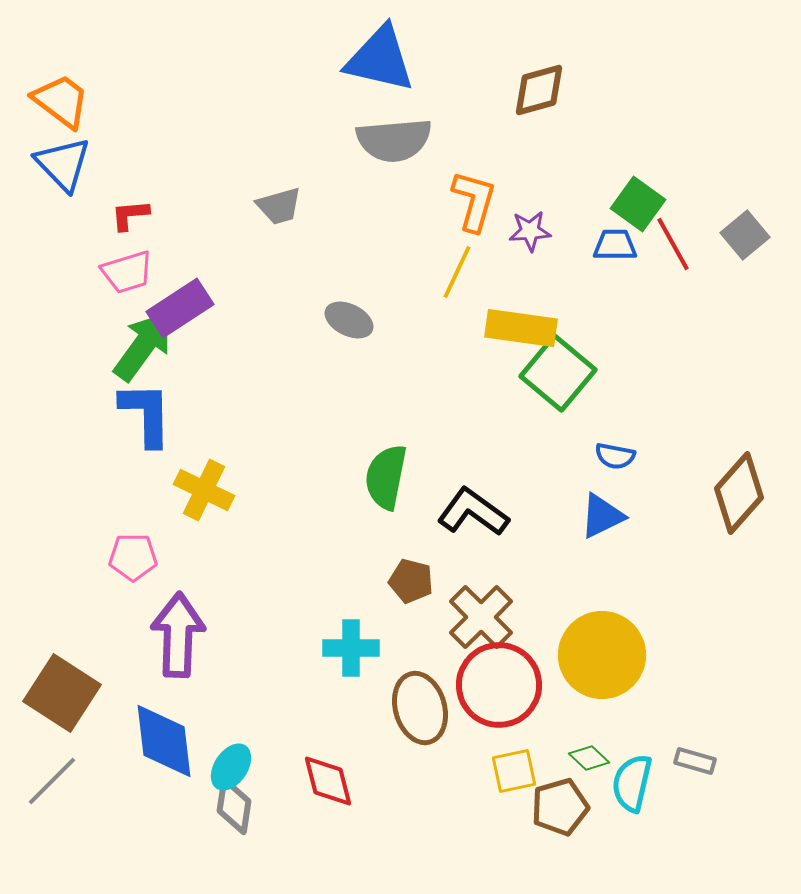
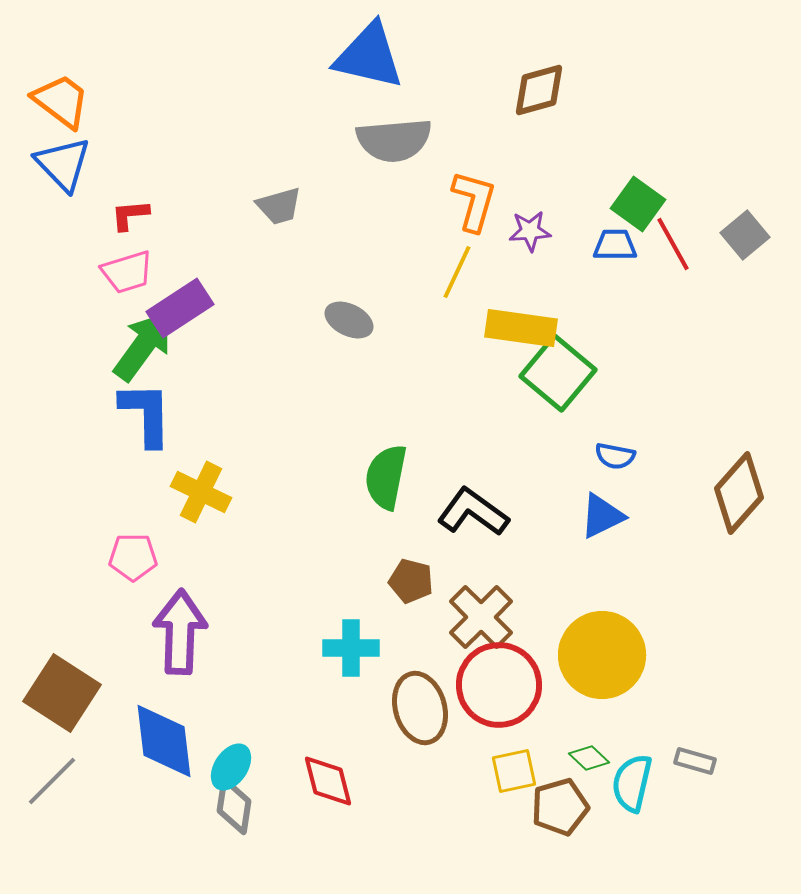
blue triangle at (380, 59): moved 11 px left, 3 px up
yellow cross at (204, 490): moved 3 px left, 2 px down
purple arrow at (178, 635): moved 2 px right, 3 px up
